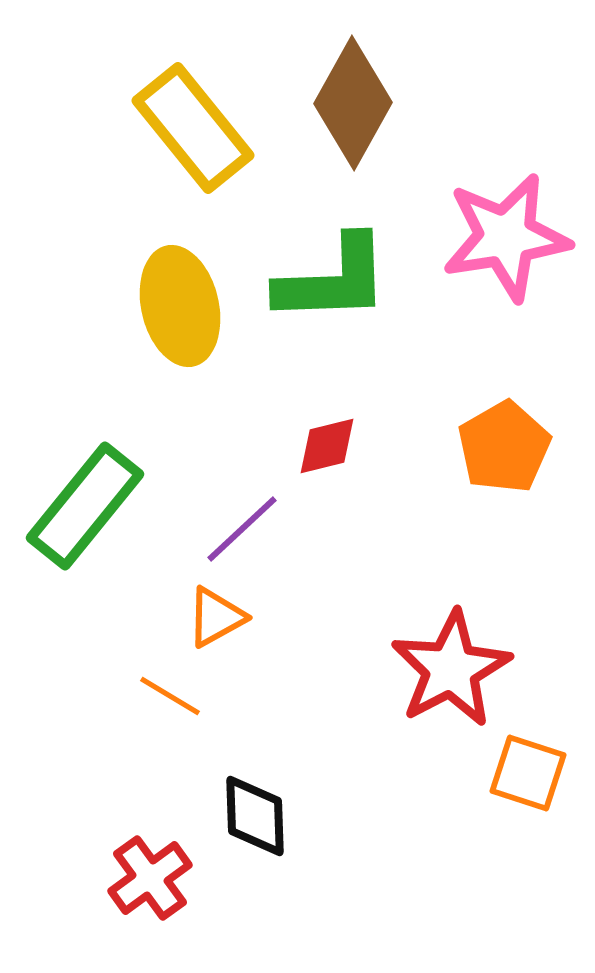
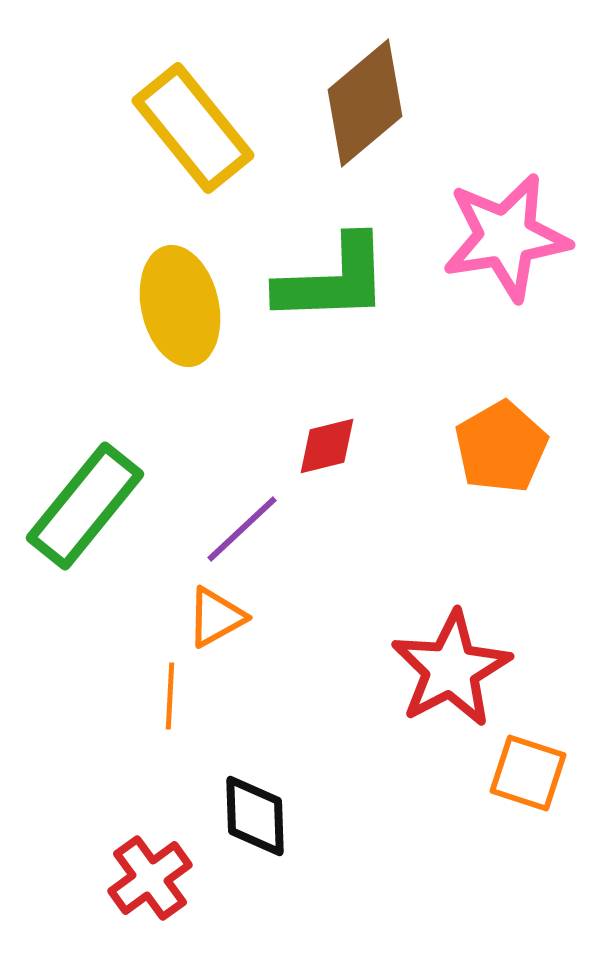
brown diamond: moved 12 px right; rotated 21 degrees clockwise
orange pentagon: moved 3 px left
orange line: rotated 62 degrees clockwise
